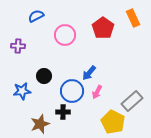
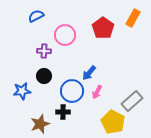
orange rectangle: rotated 54 degrees clockwise
purple cross: moved 26 px right, 5 px down
